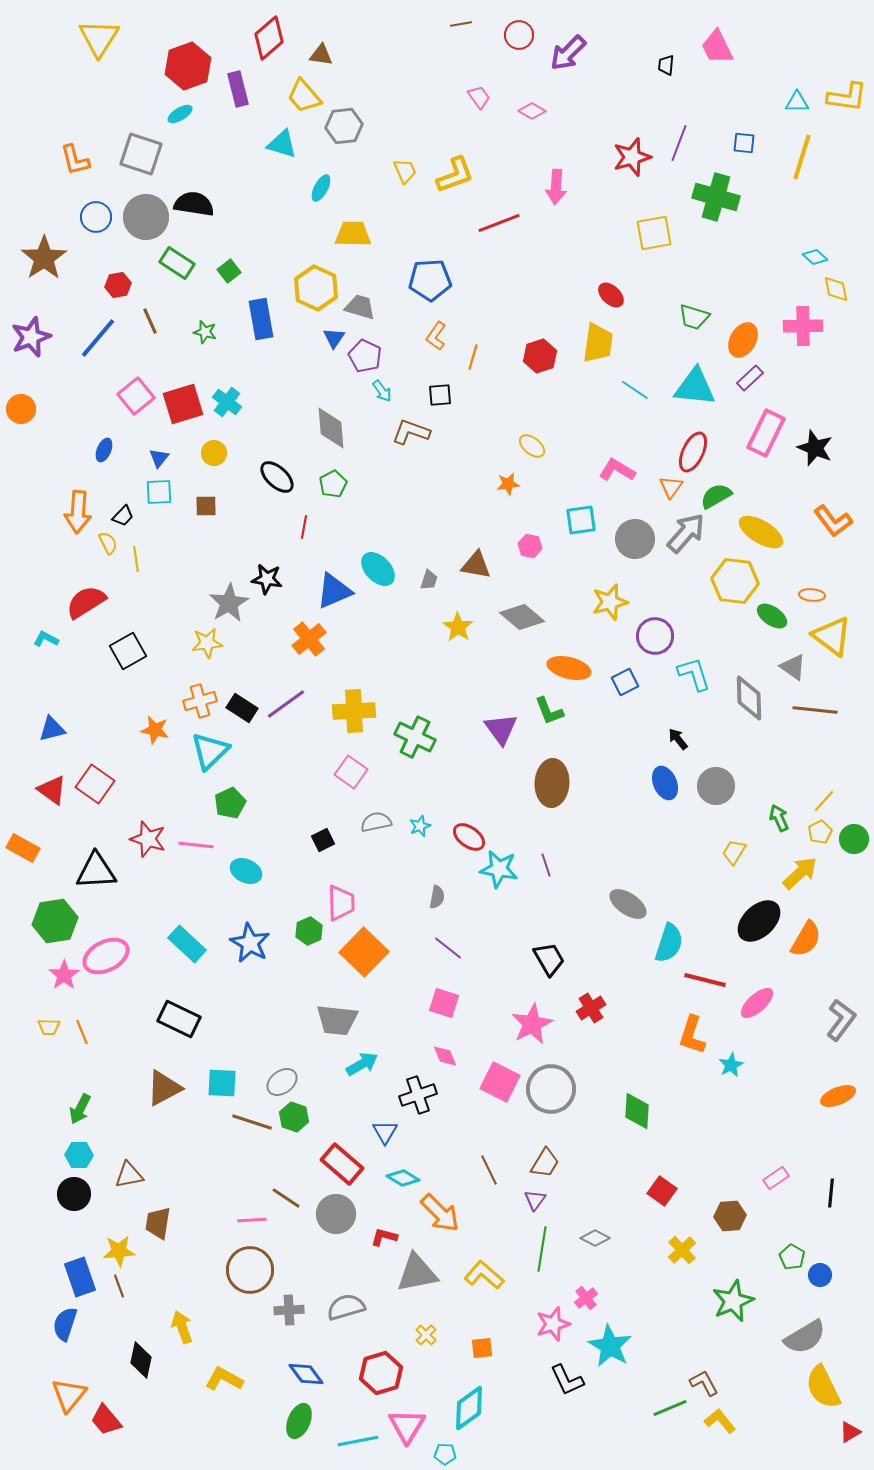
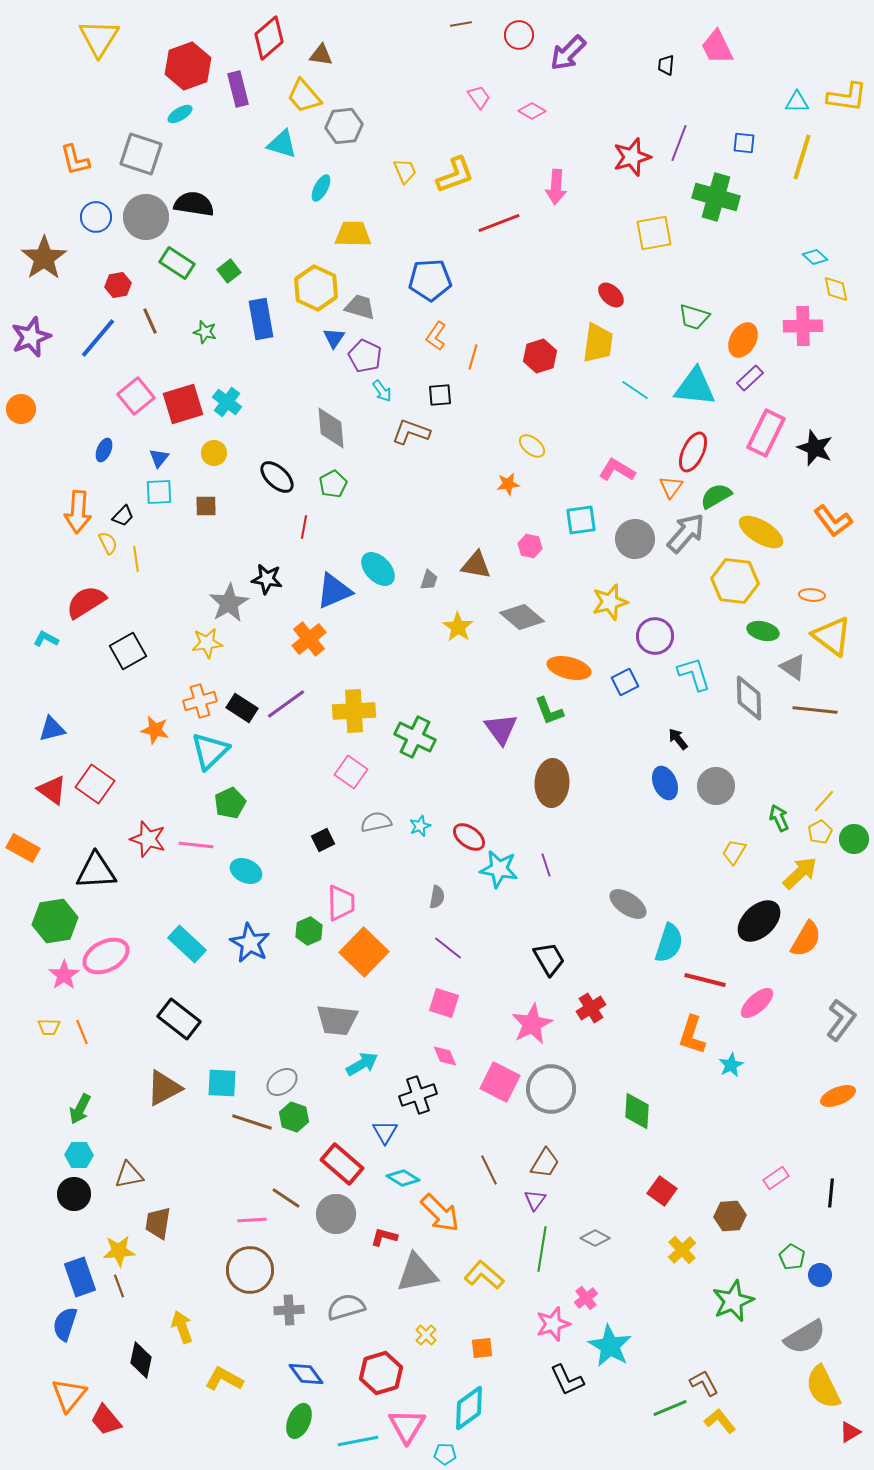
green ellipse at (772, 616): moved 9 px left, 15 px down; rotated 20 degrees counterclockwise
black rectangle at (179, 1019): rotated 12 degrees clockwise
